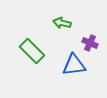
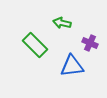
green rectangle: moved 3 px right, 6 px up
blue triangle: moved 2 px left, 1 px down
